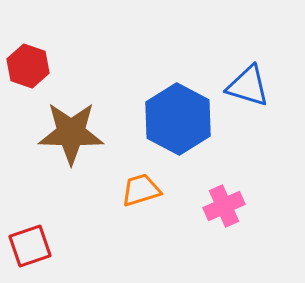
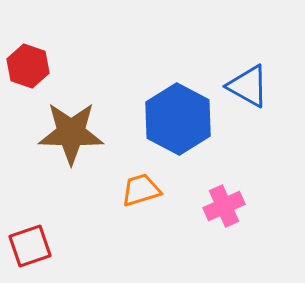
blue triangle: rotated 12 degrees clockwise
